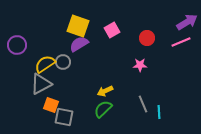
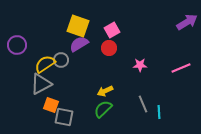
red circle: moved 38 px left, 10 px down
pink line: moved 26 px down
gray circle: moved 2 px left, 2 px up
